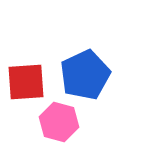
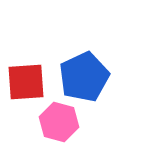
blue pentagon: moved 1 px left, 2 px down
